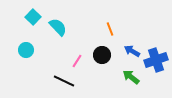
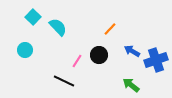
orange line: rotated 64 degrees clockwise
cyan circle: moved 1 px left
black circle: moved 3 px left
green arrow: moved 8 px down
